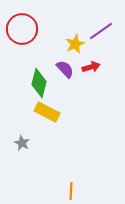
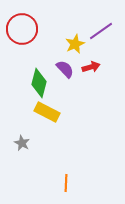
orange line: moved 5 px left, 8 px up
